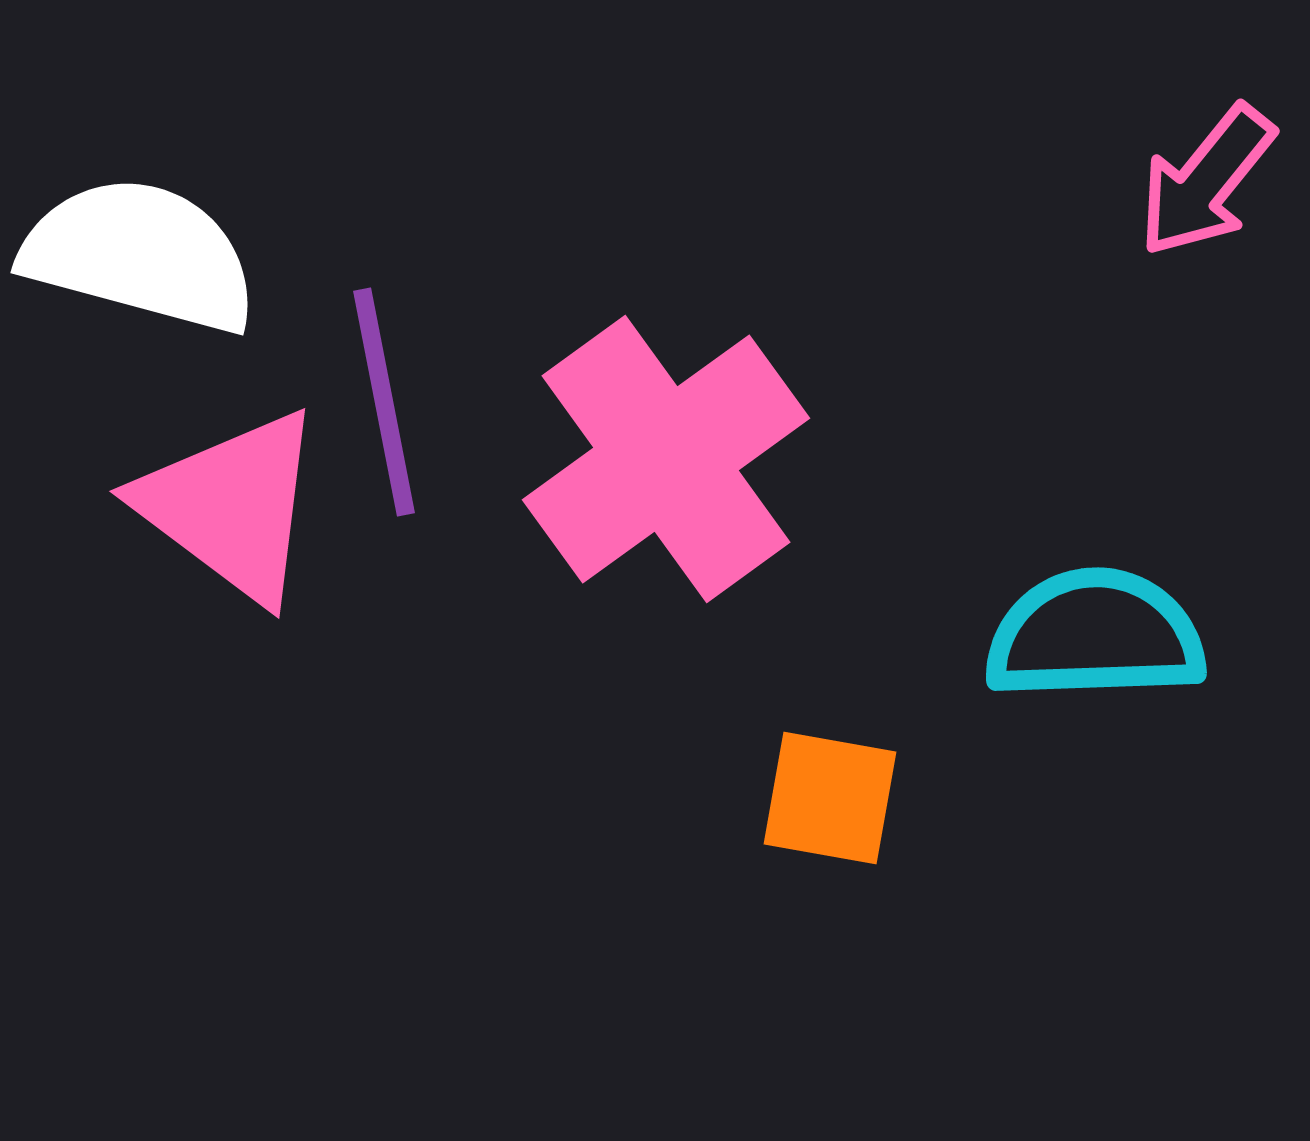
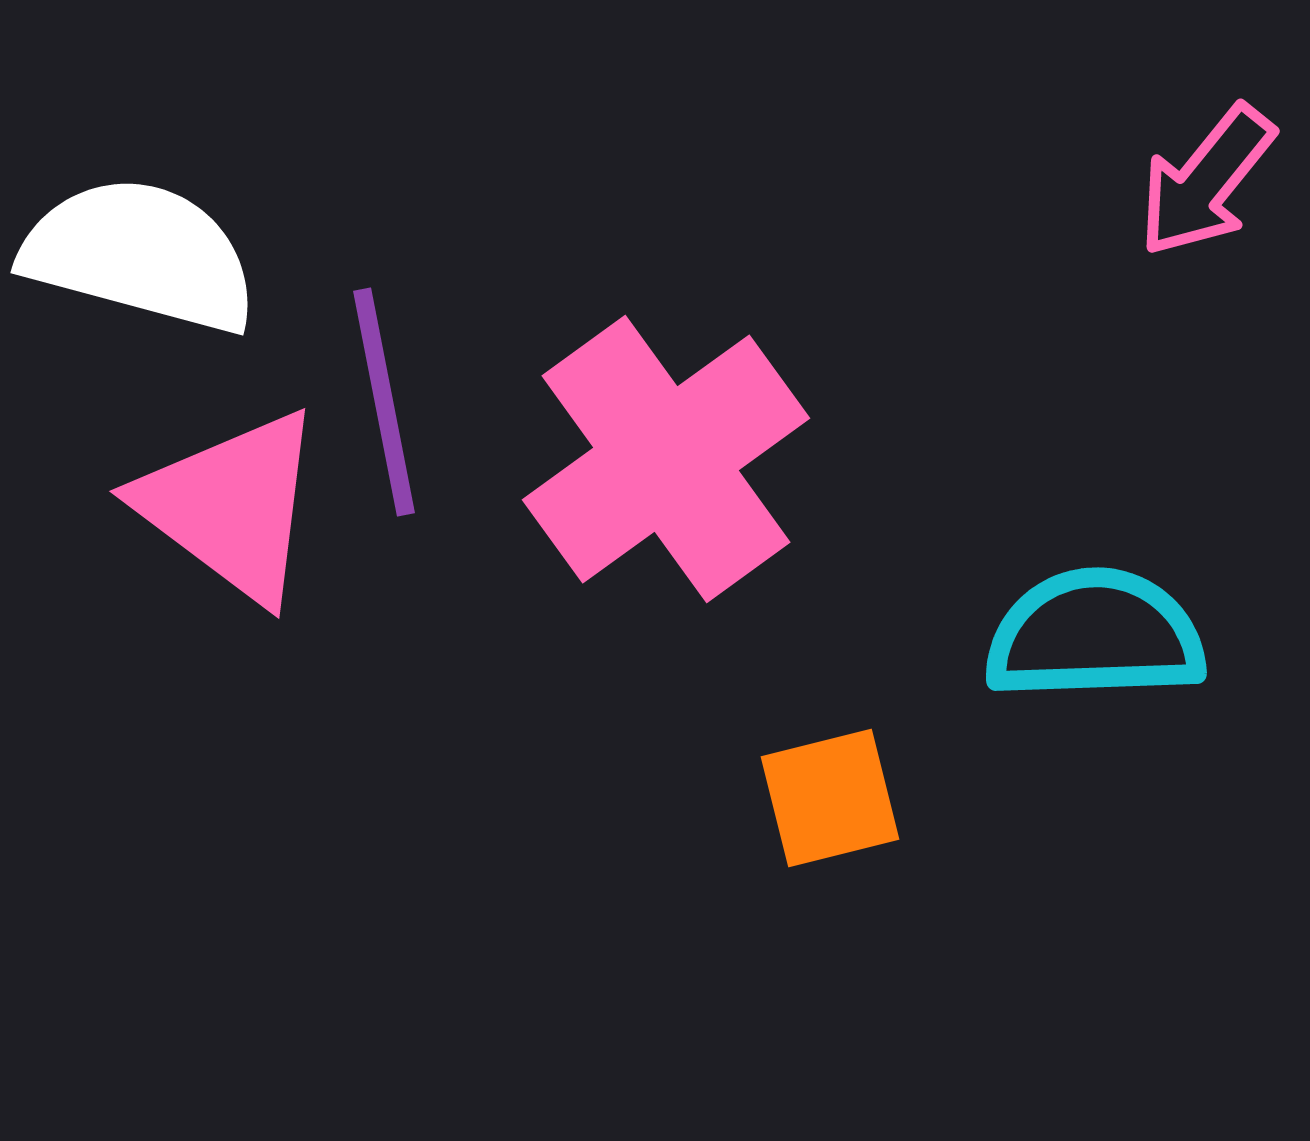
orange square: rotated 24 degrees counterclockwise
